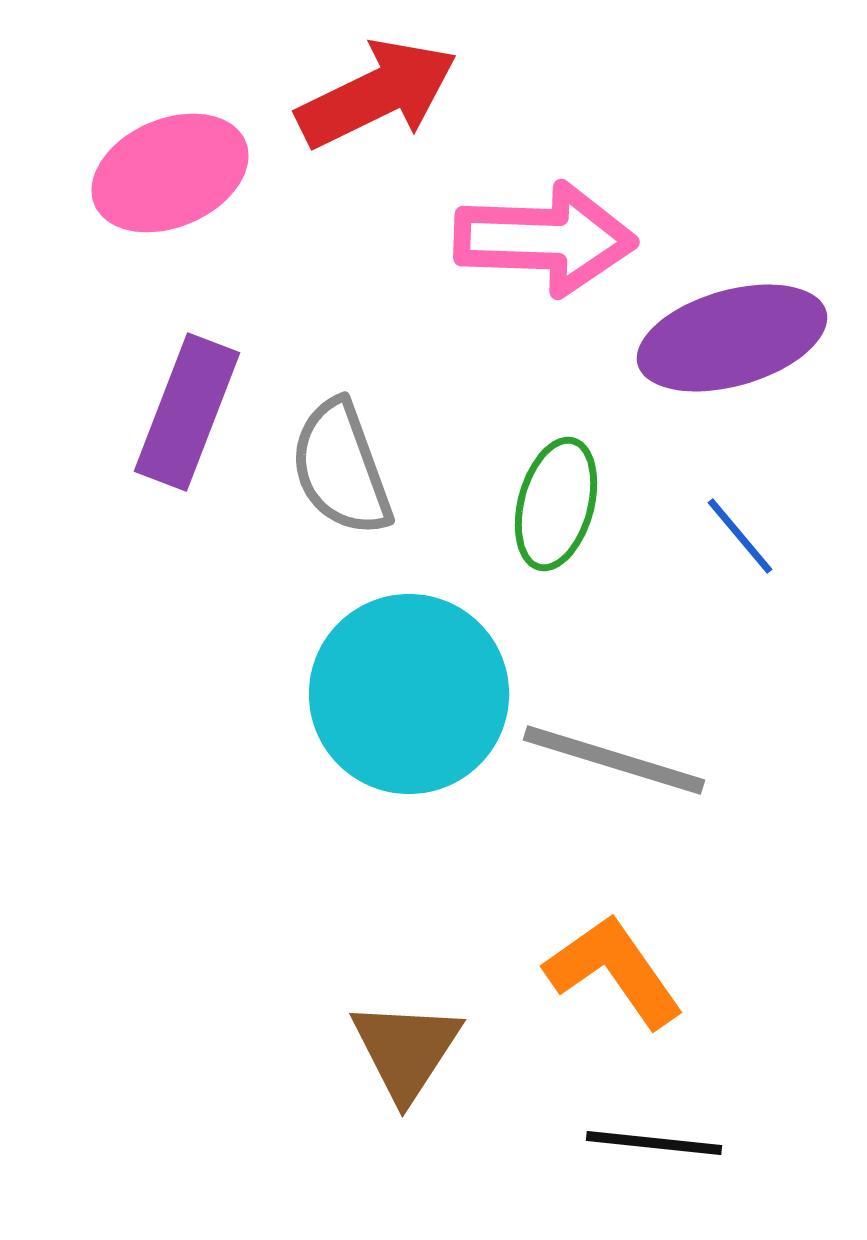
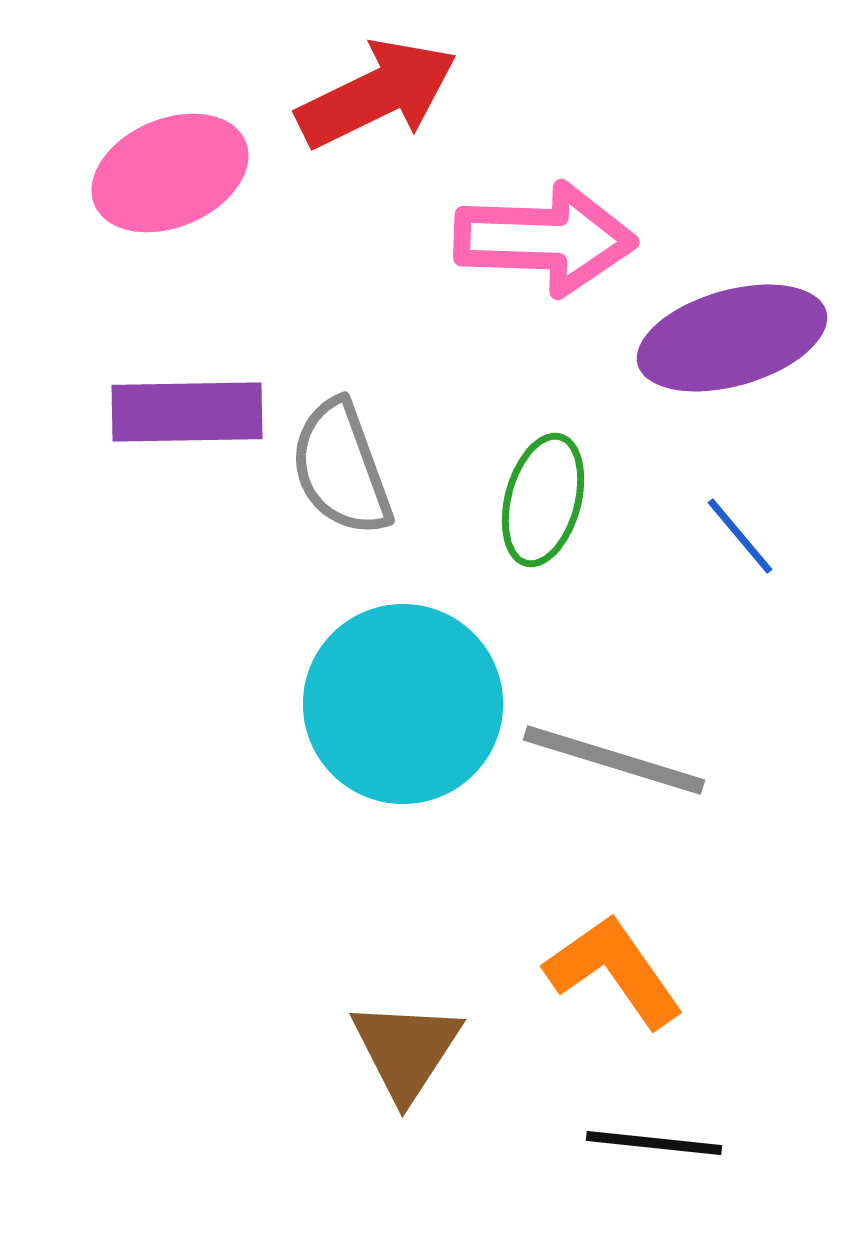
purple rectangle: rotated 68 degrees clockwise
green ellipse: moved 13 px left, 4 px up
cyan circle: moved 6 px left, 10 px down
